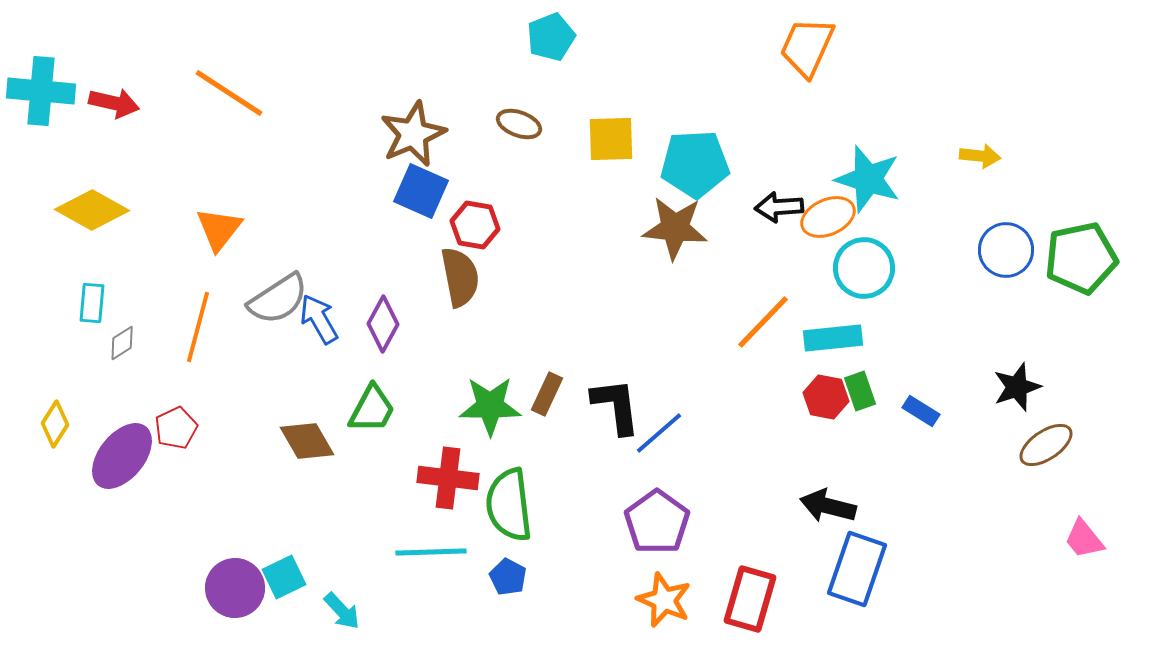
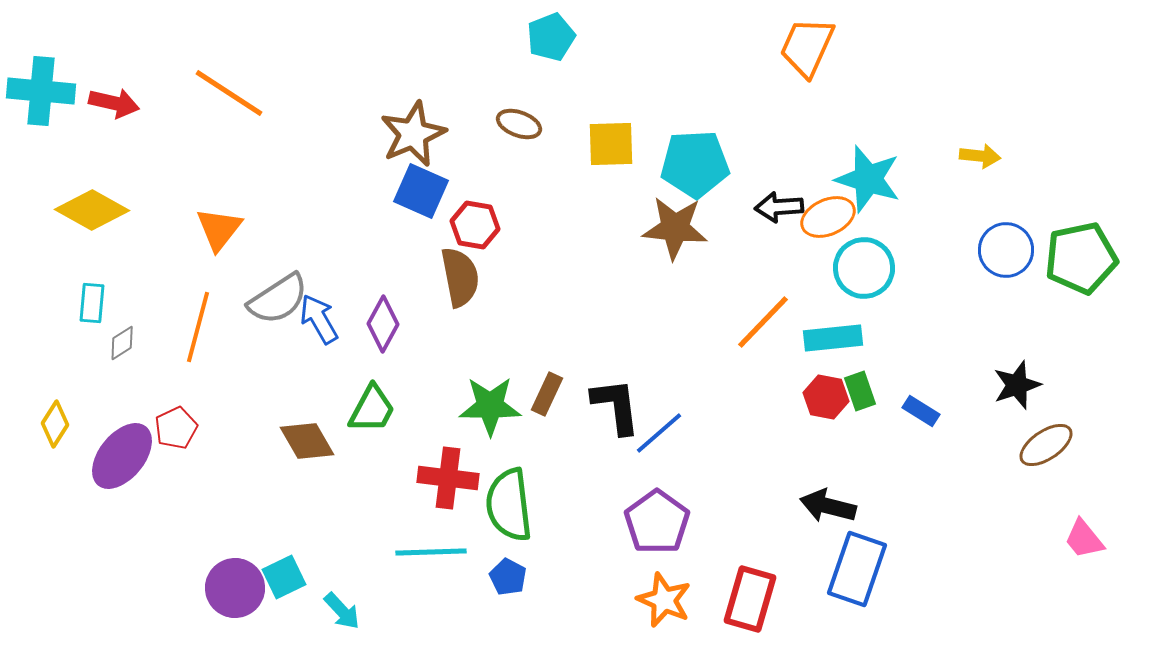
yellow square at (611, 139): moved 5 px down
black star at (1017, 387): moved 2 px up
